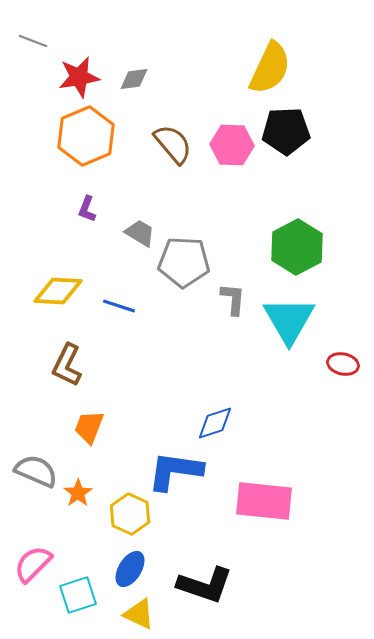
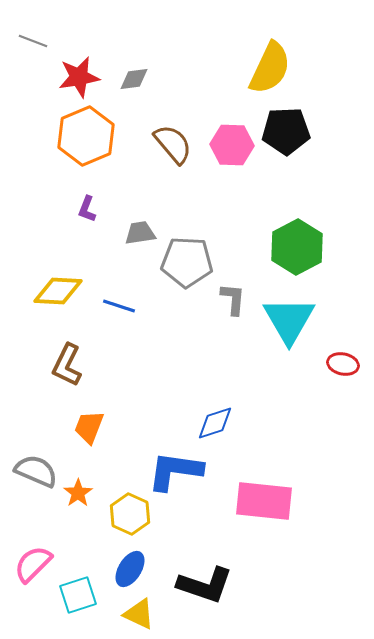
gray trapezoid: rotated 40 degrees counterclockwise
gray pentagon: moved 3 px right
